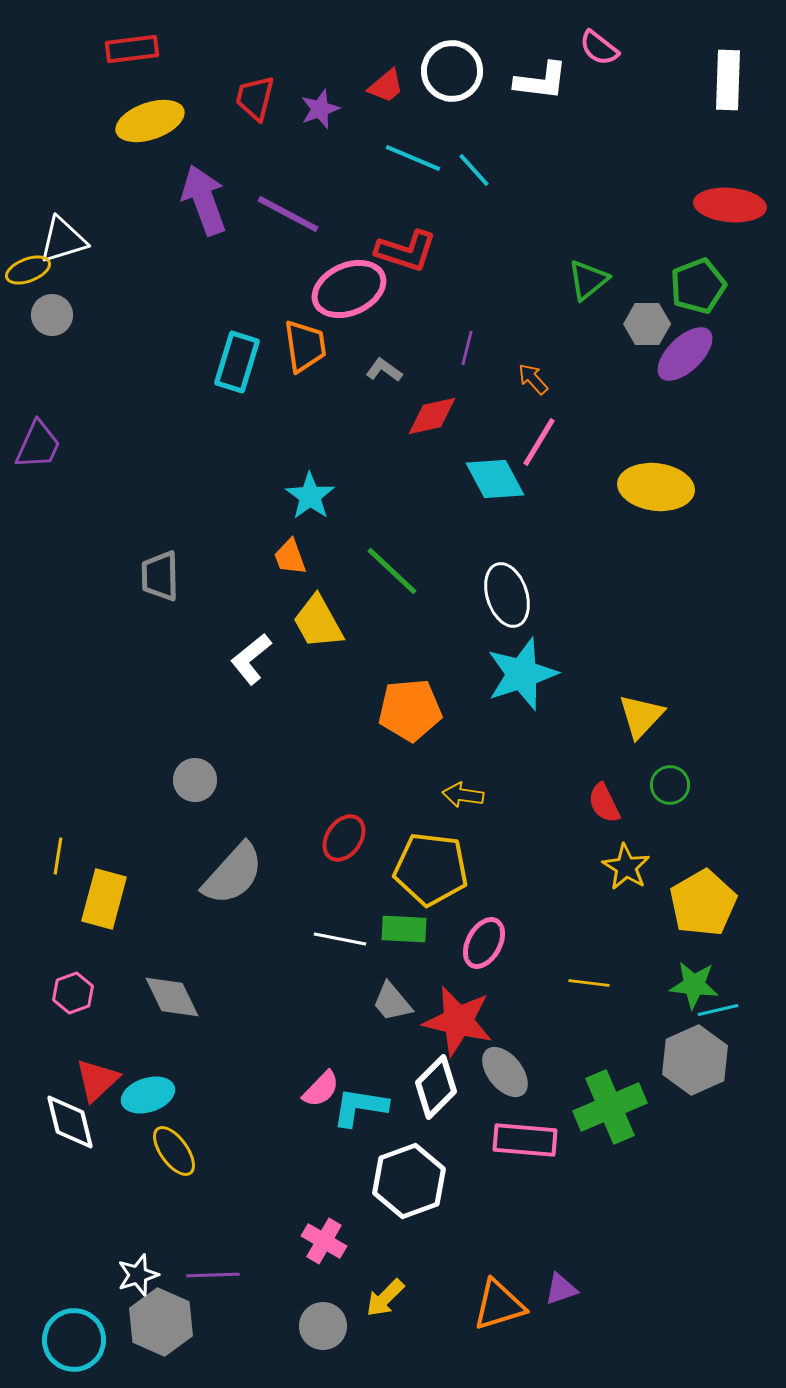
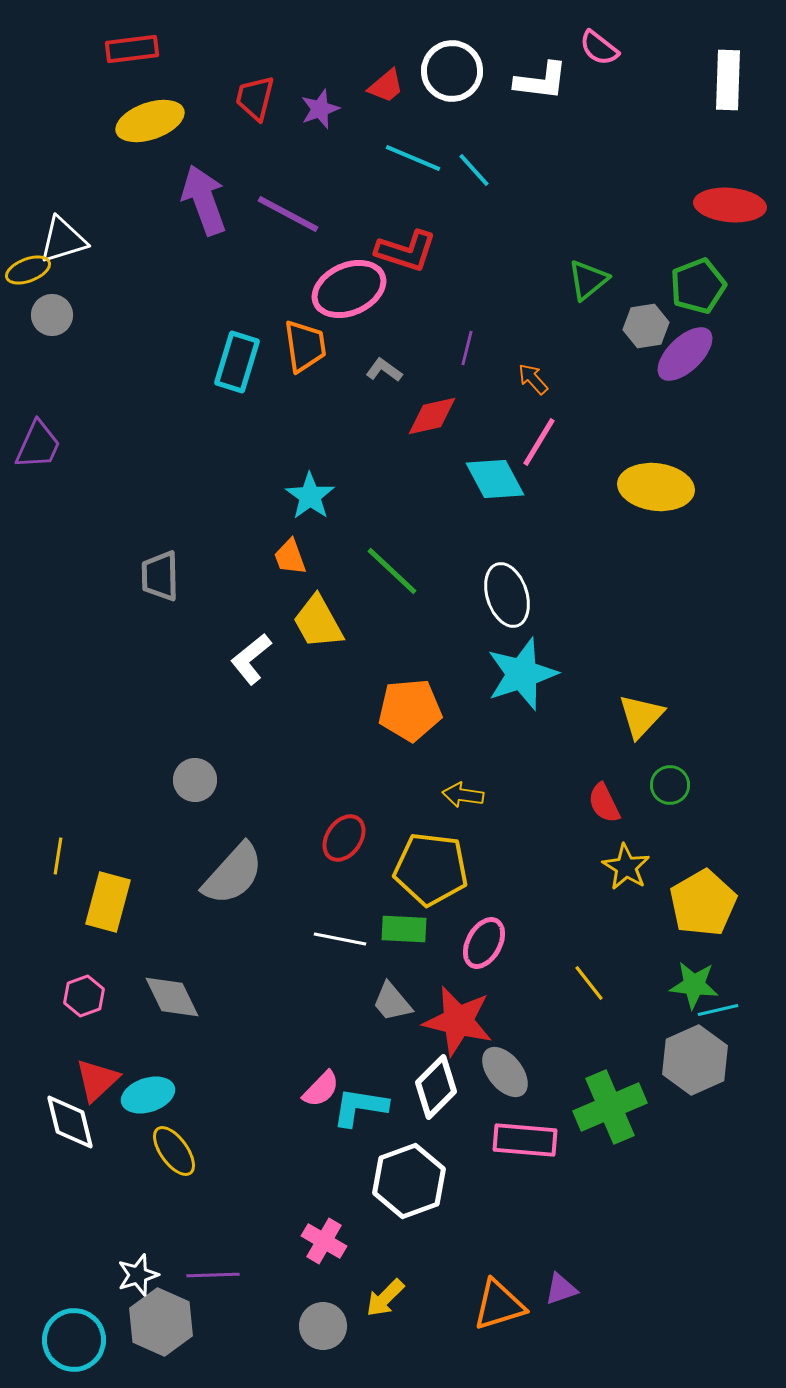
gray hexagon at (647, 324): moved 1 px left, 2 px down; rotated 9 degrees counterclockwise
yellow rectangle at (104, 899): moved 4 px right, 3 px down
yellow line at (589, 983): rotated 45 degrees clockwise
pink hexagon at (73, 993): moved 11 px right, 3 px down
